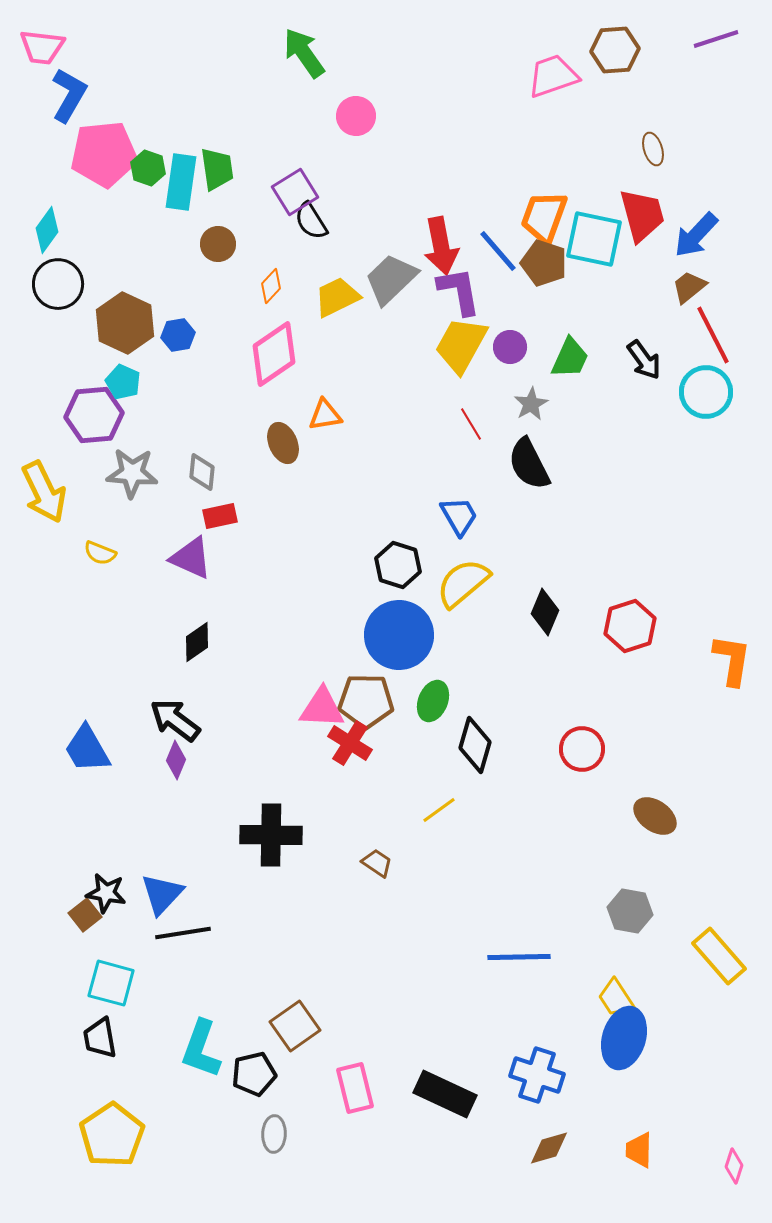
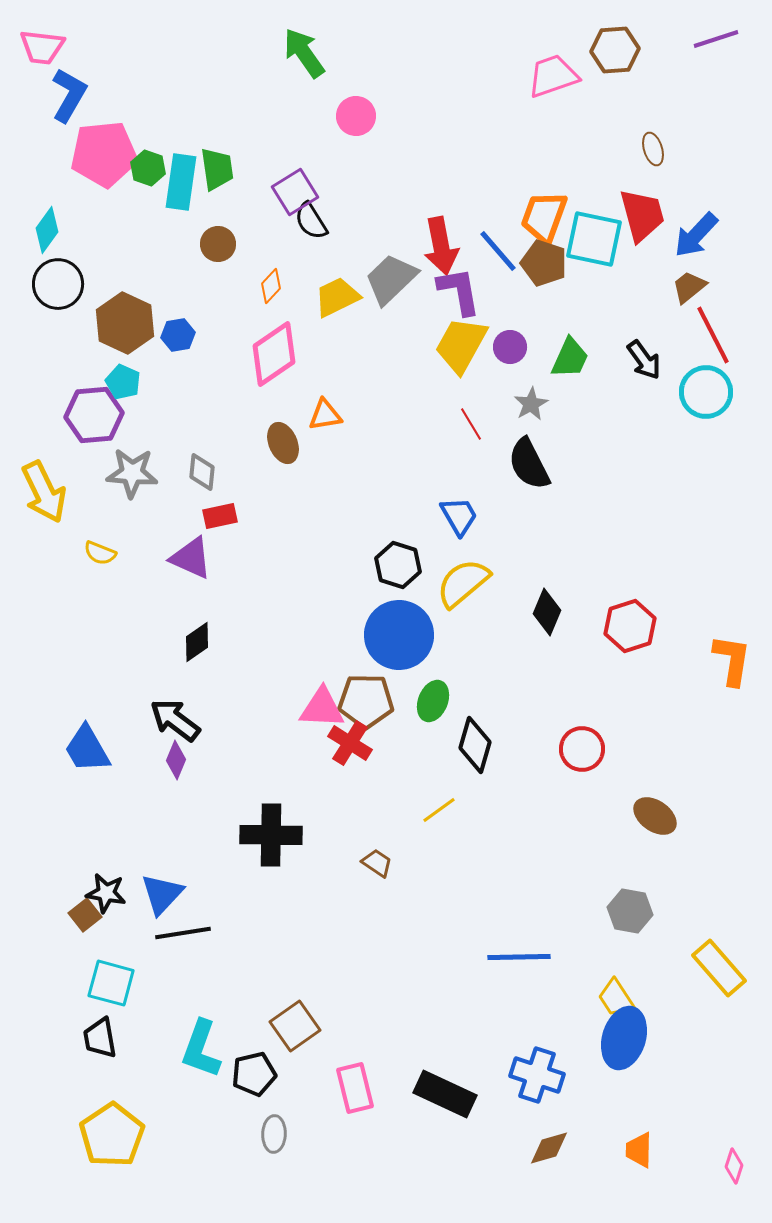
black diamond at (545, 612): moved 2 px right
yellow rectangle at (719, 956): moved 12 px down
